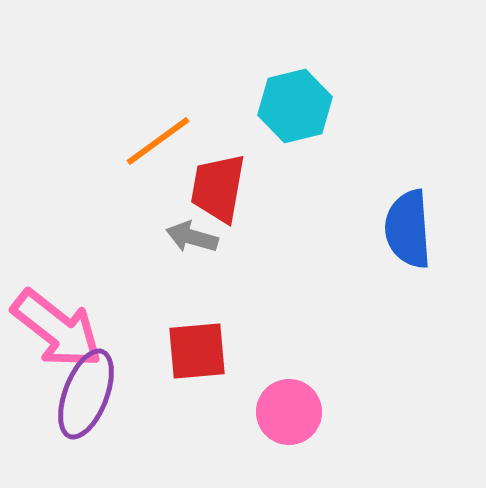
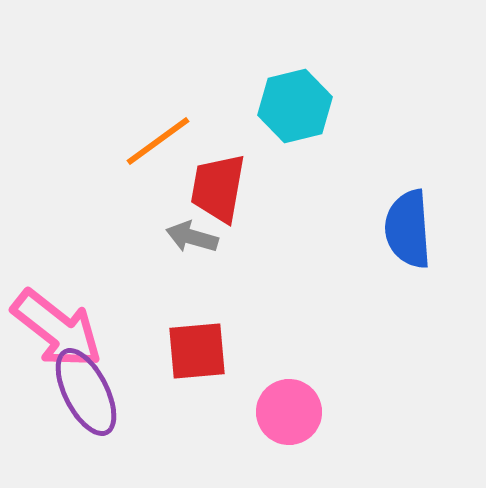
purple ellipse: moved 2 px up; rotated 48 degrees counterclockwise
